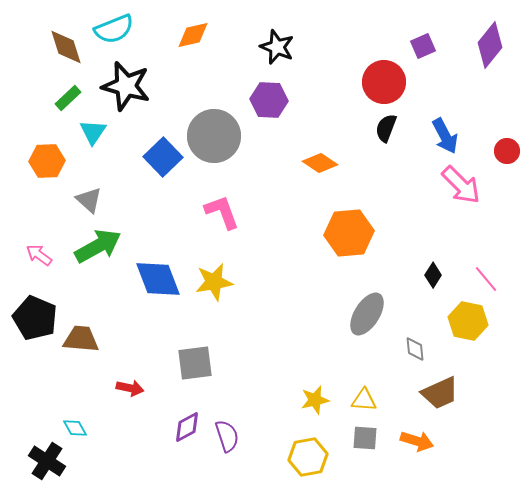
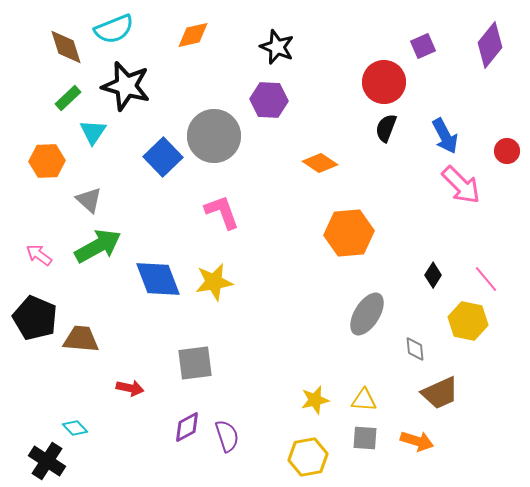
cyan diamond at (75, 428): rotated 15 degrees counterclockwise
